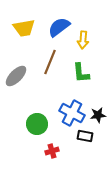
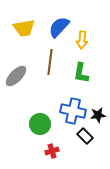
blue semicircle: rotated 10 degrees counterclockwise
yellow arrow: moved 1 px left
brown line: rotated 15 degrees counterclockwise
green L-shape: rotated 15 degrees clockwise
blue cross: moved 1 px right, 2 px up; rotated 15 degrees counterclockwise
green circle: moved 3 px right
black rectangle: rotated 35 degrees clockwise
